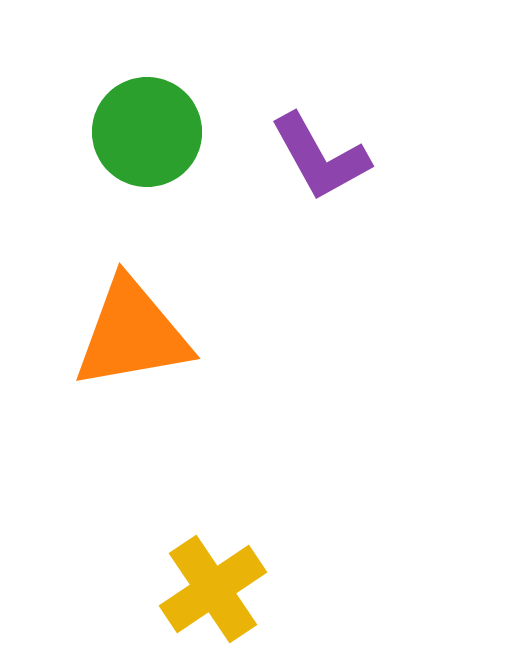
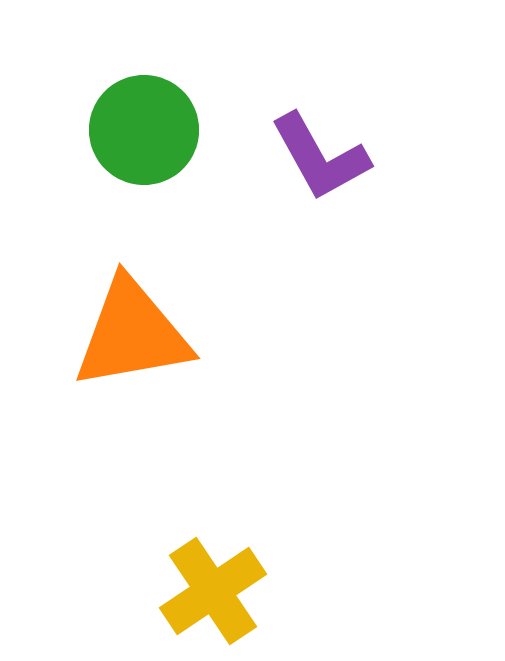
green circle: moved 3 px left, 2 px up
yellow cross: moved 2 px down
